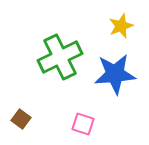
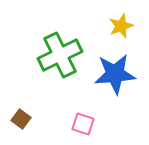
green cross: moved 2 px up
